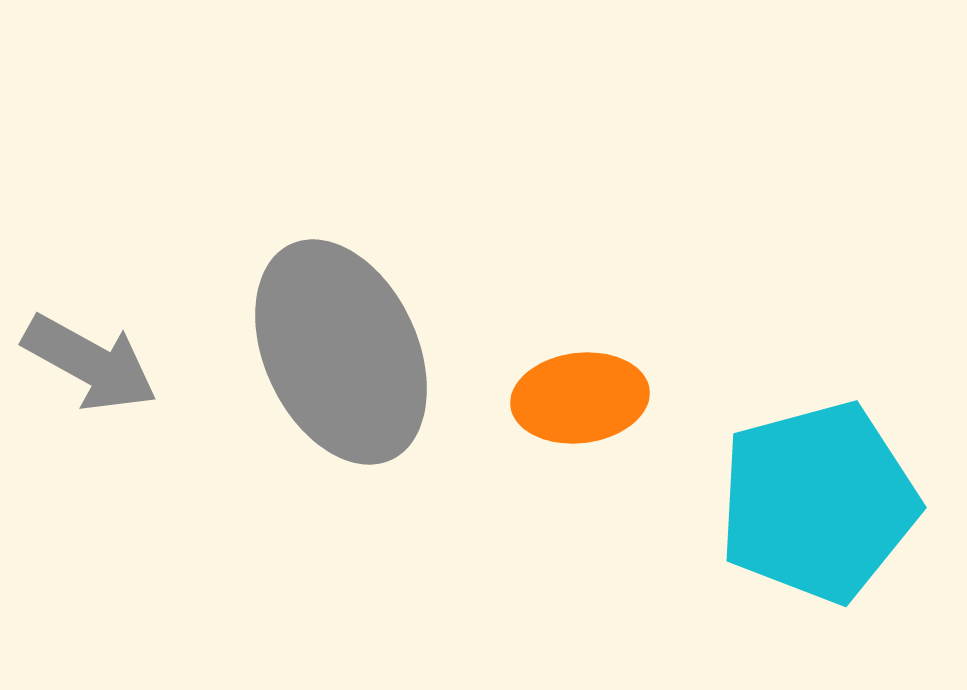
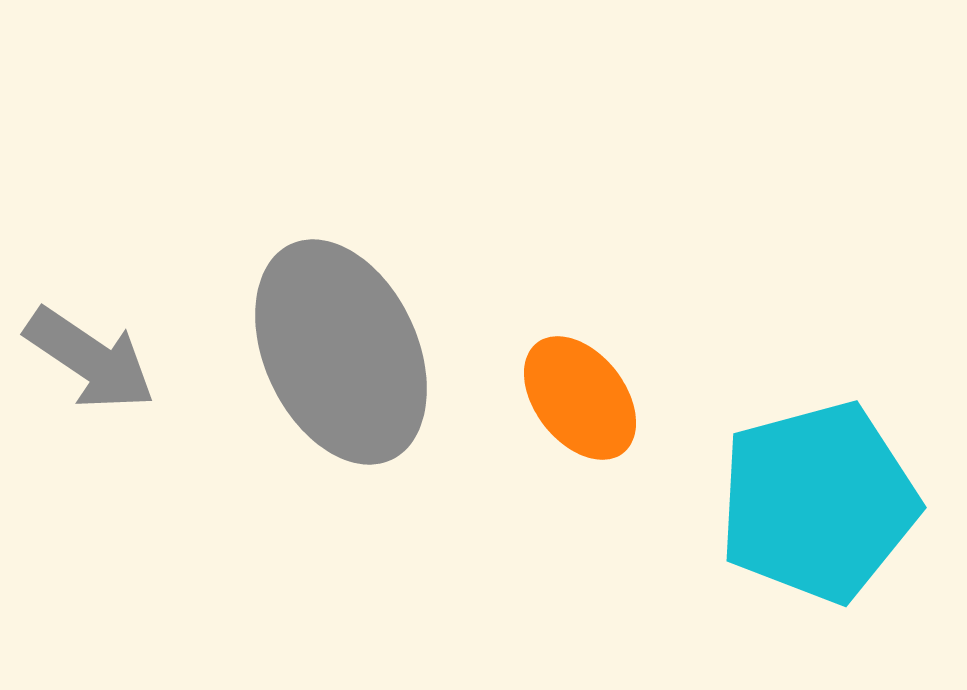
gray arrow: moved 4 px up; rotated 5 degrees clockwise
orange ellipse: rotated 59 degrees clockwise
